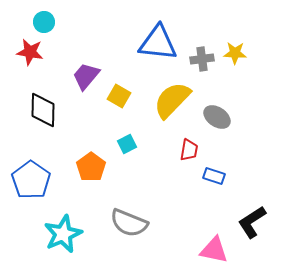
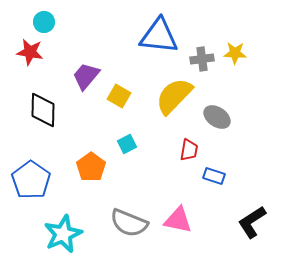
blue triangle: moved 1 px right, 7 px up
yellow semicircle: moved 2 px right, 4 px up
pink triangle: moved 36 px left, 30 px up
